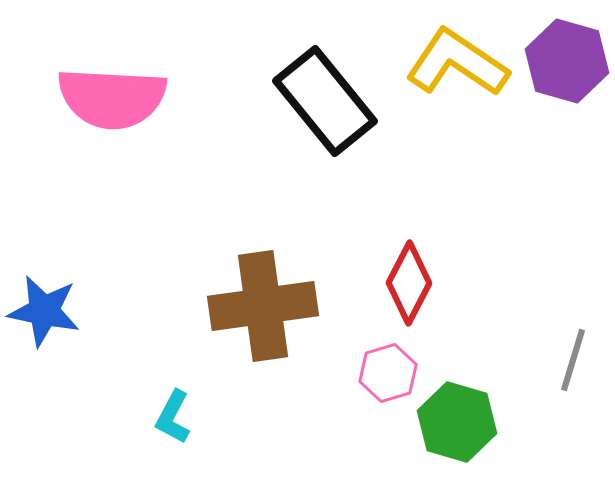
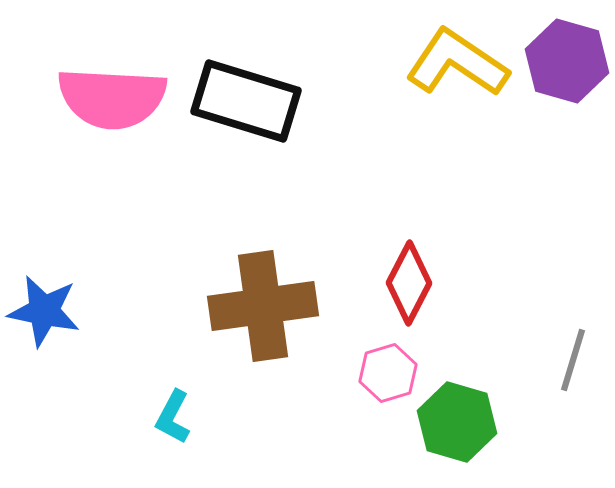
black rectangle: moved 79 px left; rotated 34 degrees counterclockwise
